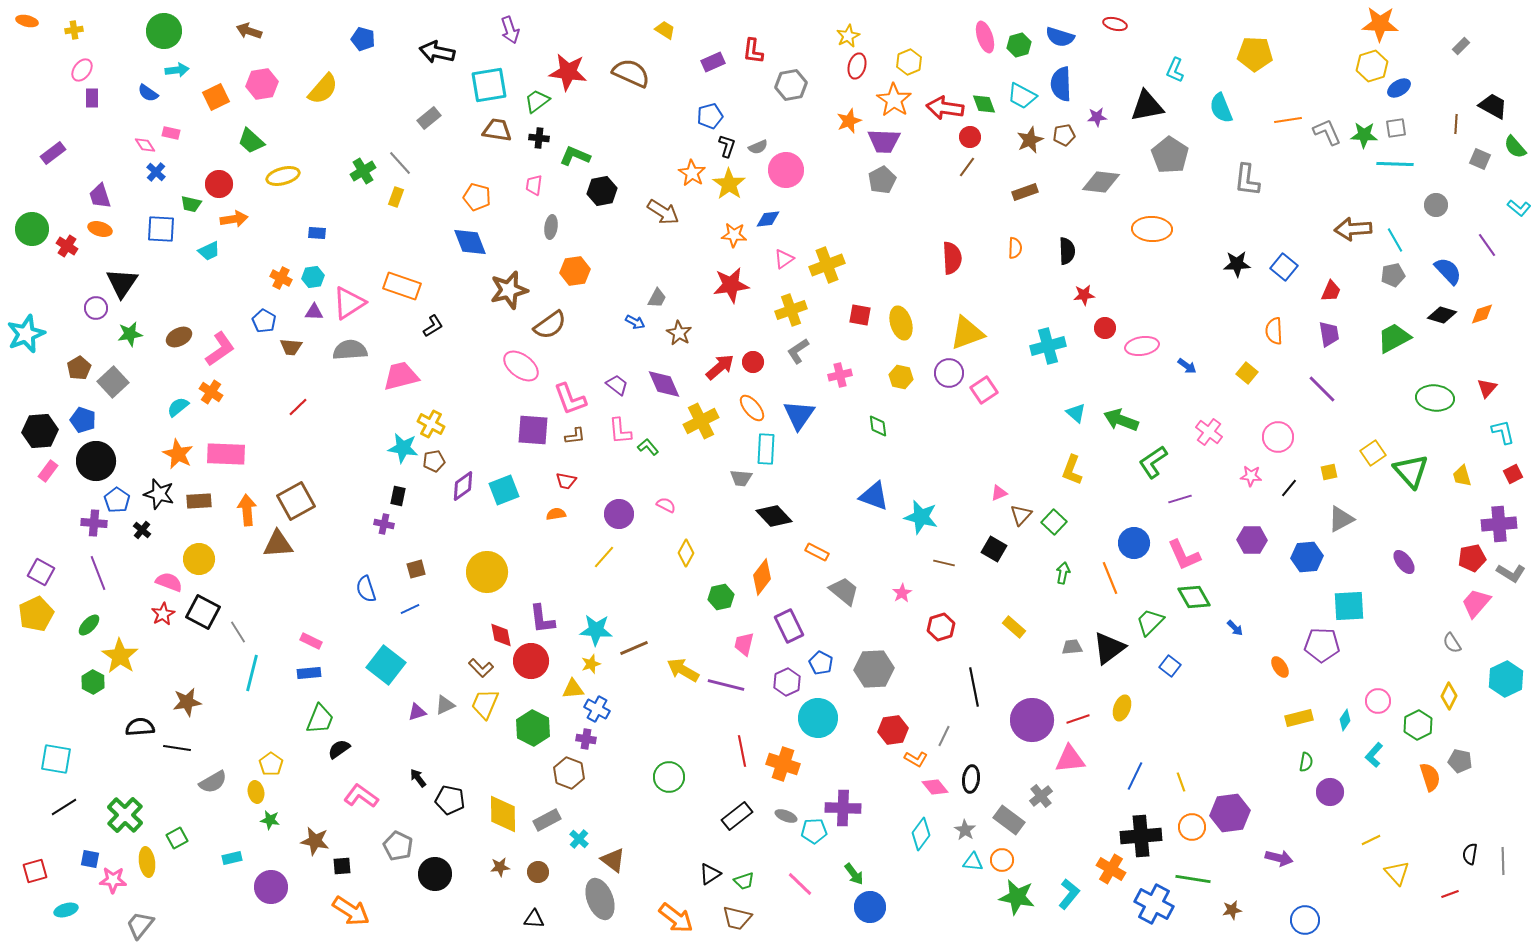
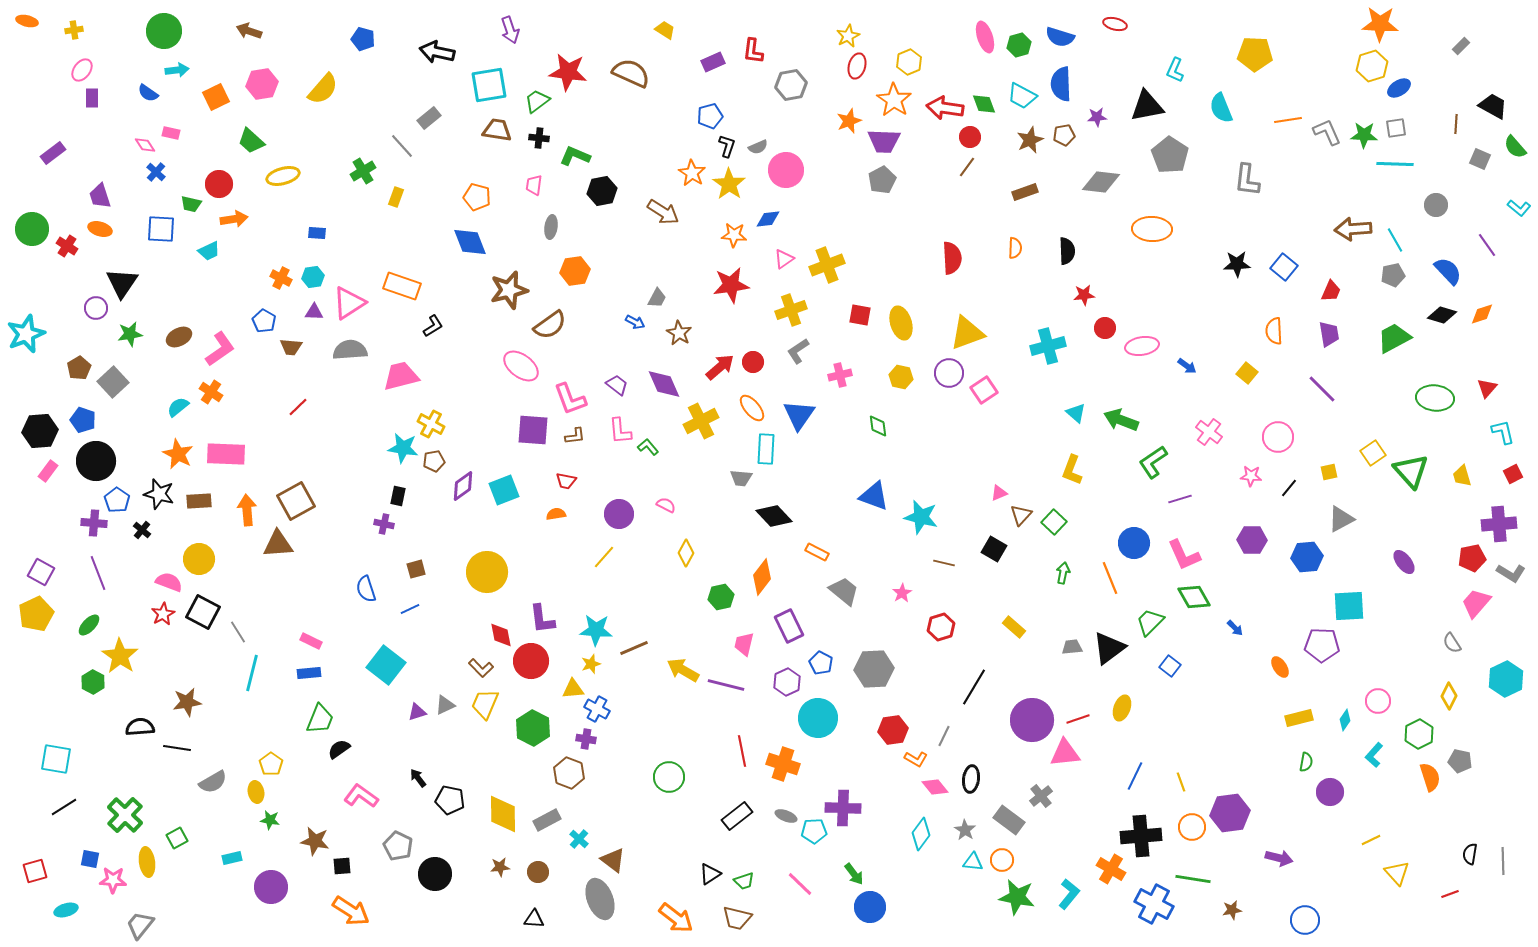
gray line at (400, 163): moved 2 px right, 17 px up
black line at (974, 687): rotated 42 degrees clockwise
green hexagon at (1418, 725): moved 1 px right, 9 px down
pink triangle at (1070, 759): moved 5 px left, 6 px up
